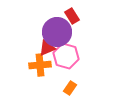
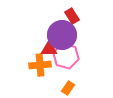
purple circle: moved 5 px right, 3 px down
red triangle: moved 2 px right, 1 px down; rotated 24 degrees clockwise
orange rectangle: moved 2 px left
